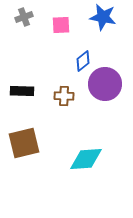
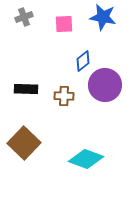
pink square: moved 3 px right, 1 px up
purple circle: moved 1 px down
black rectangle: moved 4 px right, 2 px up
brown square: rotated 32 degrees counterclockwise
cyan diamond: rotated 24 degrees clockwise
